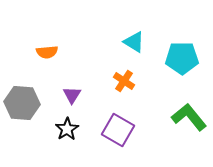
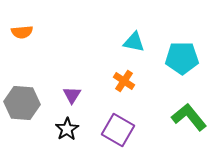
cyan triangle: rotated 20 degrees counterclockwise
orange semicircle: moved 25 px left, 20 px up
